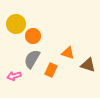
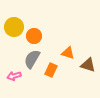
yellow circle: moved 2 px left, 3 px down
orange circle: moved 1 px right
